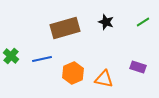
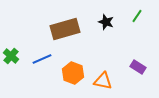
green line: moved 6 px left, 6 px up; rotated 24 degrees counterclockwise
brown rectangle: moved 1 px down
blue line: rotated 12 degrees counterclockwise
purple rectangle: rotated 14 degrees clockwise
orange hexagon: rotated 15 degrees counterclockwise
orange triangle: moved 1 px left, 2 px down
